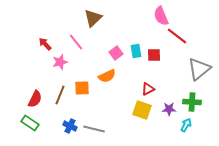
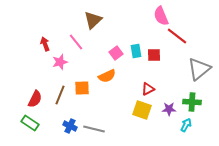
brown triangle: moved 2 px down
red arrow: rotated 24 degrees clockwise
